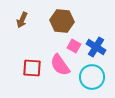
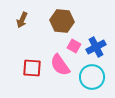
blue cross: rotated 30 degrees clockwise
